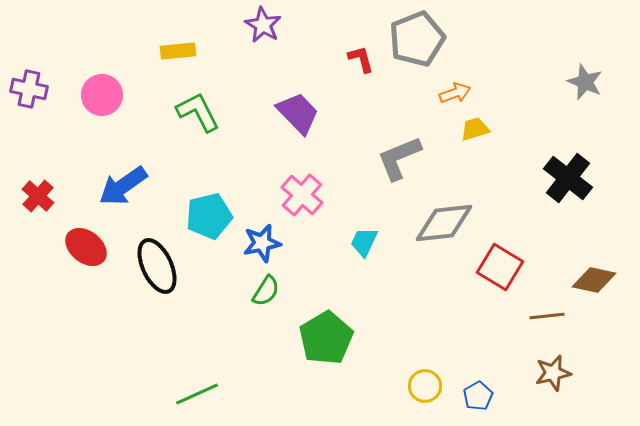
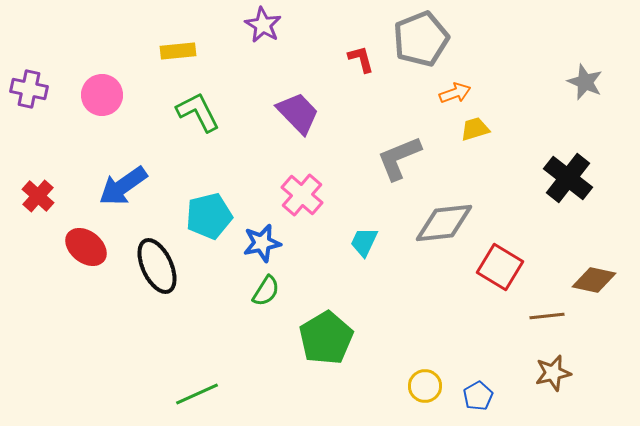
gray pentagon: moved 4 px right
